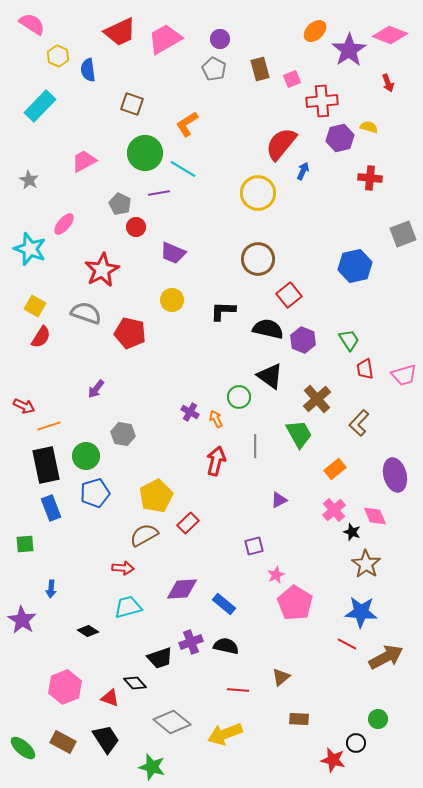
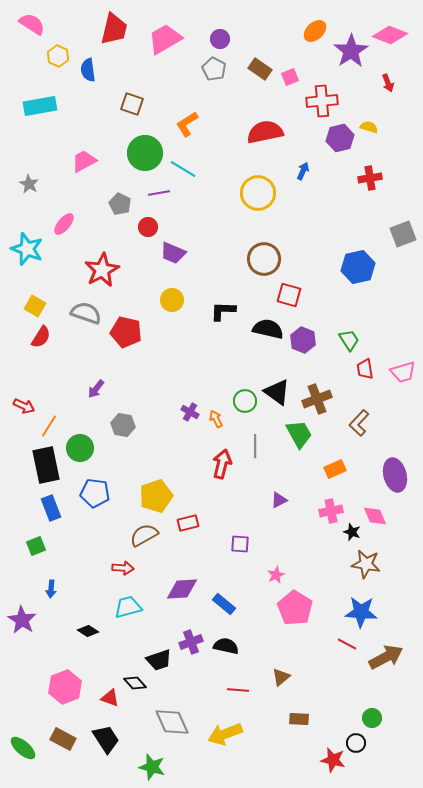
red trapezoid at (120, 32): moved 6 px left, 3 px up; rotated 52 degrees counterclockwise
purple star at (349, 50): moved 2 px right, 1 px down
brown rectangle at (260, 69): rotated 40 degrees counterclockwise
pink square at (292, 79): moved 2 px left, 2 px up
cyan rectangle at (40, 106): rotated 36 degrees clockwise
red semicircle at (281, 144): moved 16 px left, 12 px up; rotated 39 degrees clockwise
red cross at (370, 178): rotated 15 degrees counterclockwise
gray star at (29, 180): moved 4 px down
red circle at (136, 227): moved 12 px right
cyan star at (30, 249): moved 3 px left
brown circle at (258, 259): moved 6 px right
blue hexagon at (355, 266): moved 3 px right, 1 px down
red square at (289, 295): rotated 35 degrees counterclockwise
red pentagon at (130, 333): moved 4 px left, 1 px up
pink trapezoid at (404, 375): moved 1 px left, 3 px up
black triangle at (270, 376): moved 7 px right, 16 px down
green circle at (239, 397): moved 6 px right, 4 px down
brown cross at (317, 399): rotated 20 degrees clockwise
orange line at (49, 426): rotated 40 degrees counterclockwise
gray hexagon at (123, 434): moved 9 px up
green circle at (86, 456): moved 6 px left, 8 px up
red arrow at (216, 461): moved 6 px right, 3 px down
orange rectangle at (335, 469): rotated 15 degrees clockwise
blue pentagon at (95, 493): rotated 24 degrees clockwise
yellow pentagon at (156, 496): rotated 8 degrees clockwise
pink cross at (334, 510): moved 3 px left, 1 px down; rotated 30 degrees clockwise
red rectangle at (188, 523): rotated 30 degrees clockwise
green square at (25, 544): moved 11 px right, 2 px down; rotated 18 degrees counterclockwise
purple square at (254, 546): moved 14 px left, 2 px up; rotated 18 degrees clockwise
brown star at (366, 564): rotated 24 degrees counterclockwise
pink pentagon at (295, 603): moved 5 px down
black trapezoid at (160, 658): moved 1 px left, 2 px down
green circle at (378, 719): moved 6 px left, 1 px up
gray diamond at (172, 722): rotated 27 degrees clockwise
brown rectangle at (63, 742): moved 3 px up
